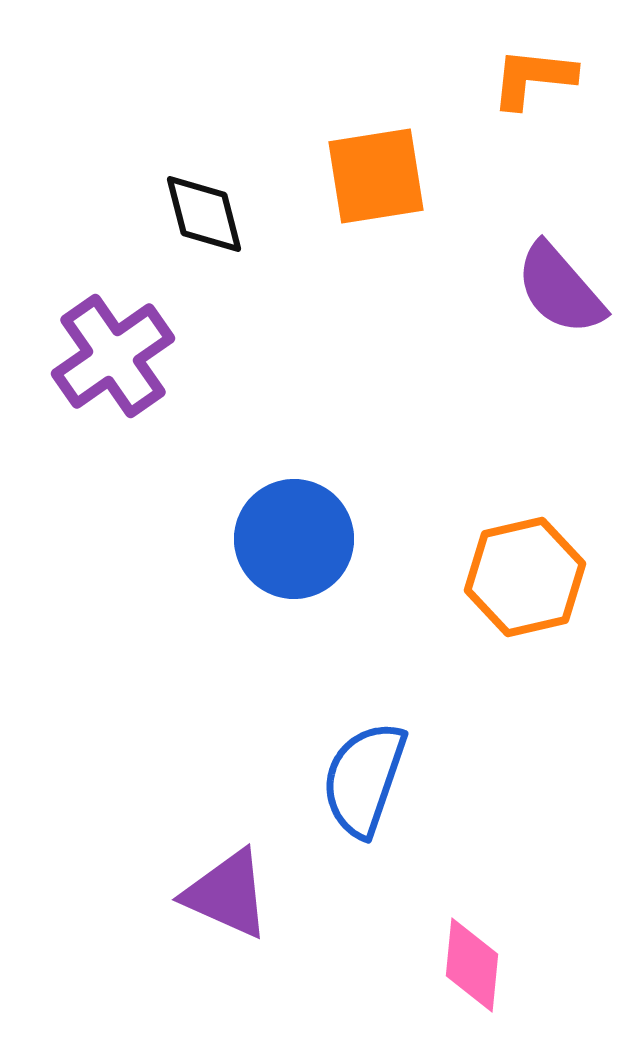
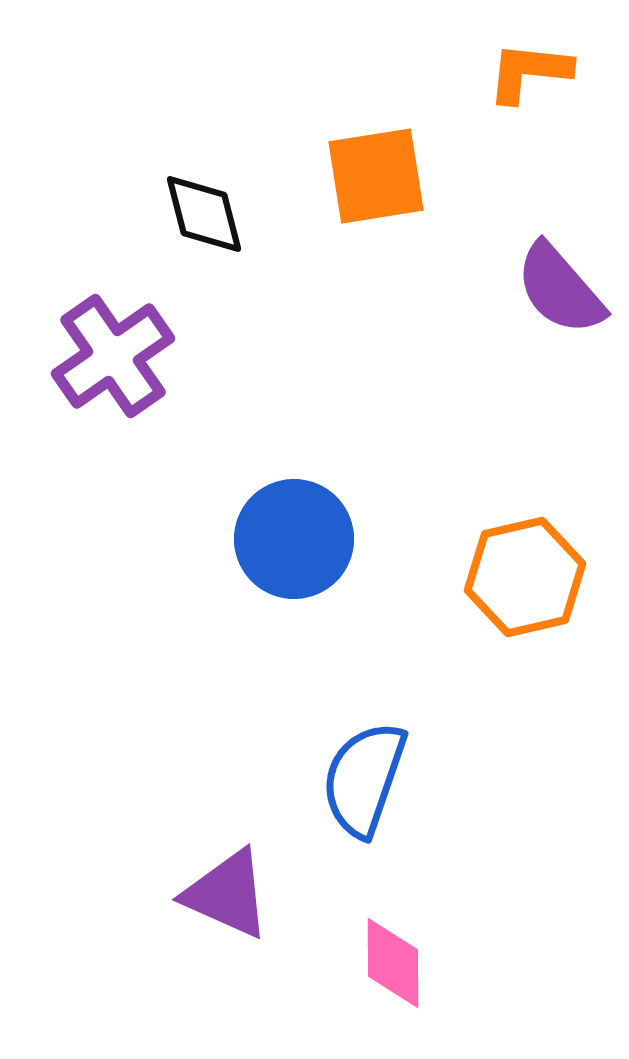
orange L-shape: moved 4 px left, 6 px up
pink diamond: moved 79 px left, 2 px up; rotated 6 degrees counterclockwise
